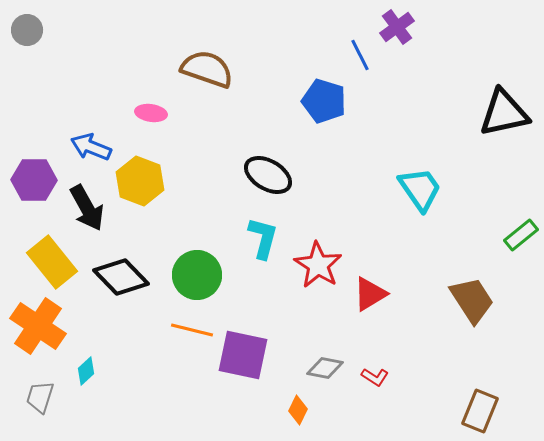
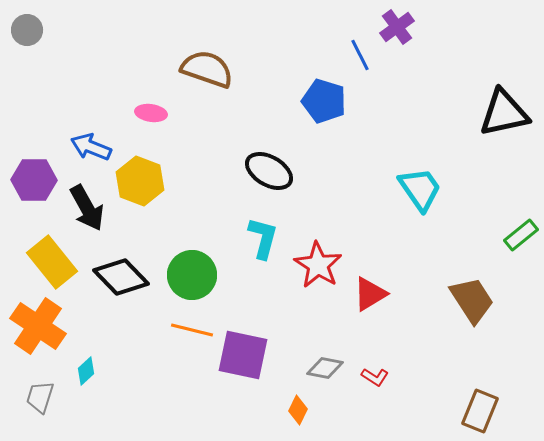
black ellipse: moved 1 px right, 4 px up
green circle: moved 5 px left
